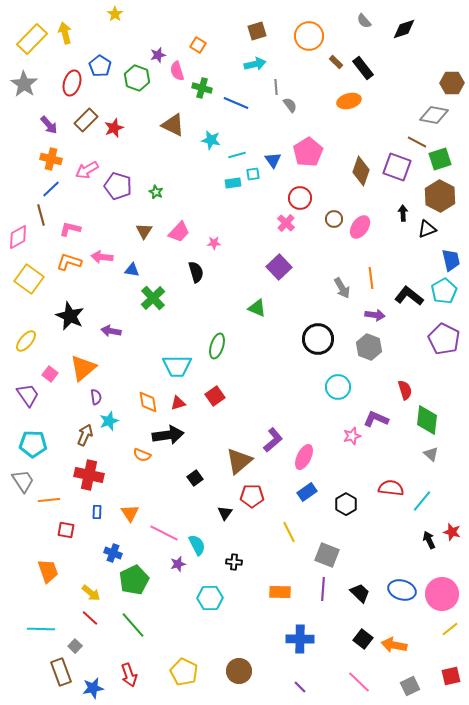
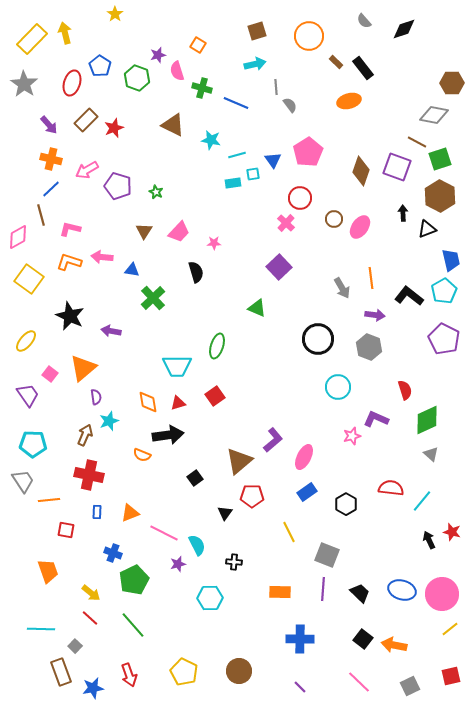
green diamond at (427, 420): rotated 60 degrees clockwise
orange triangle at (130, 513): rotated 42 degrees clockwise
